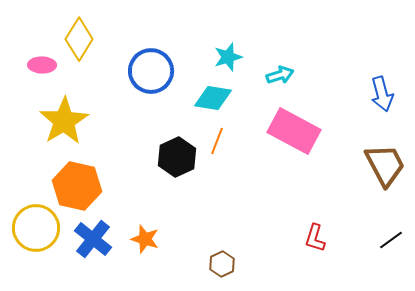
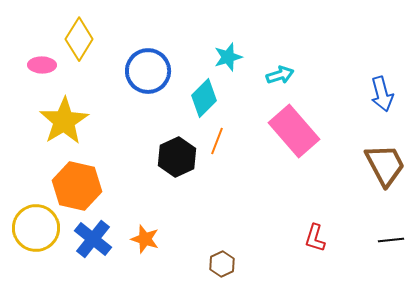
blue circle: moved 3 px left
cyan diamond: moved 9 px left; rotated 54 degrees counterclockwise
pink rectangle: rotated 21 degrees clockwise
black line: rotated 30 degrees clockwise
